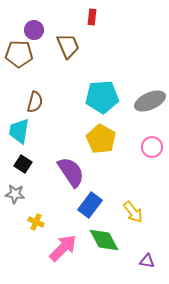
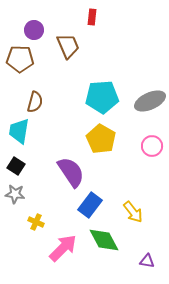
brown pentagon: moved 1 px right, 5 px down
pink circle: moved 1 px up
black square: moved 7 px left, 2 px down
